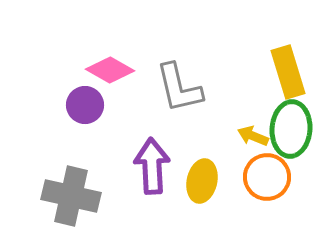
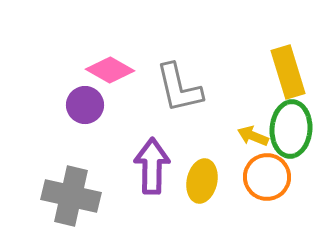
purple arrow: rotated 4 degrees clockwise
